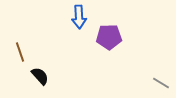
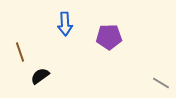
blue arrow: moved 14 px left, 7 px down
black semicircle: rotated 84 degrees counterclockwise
